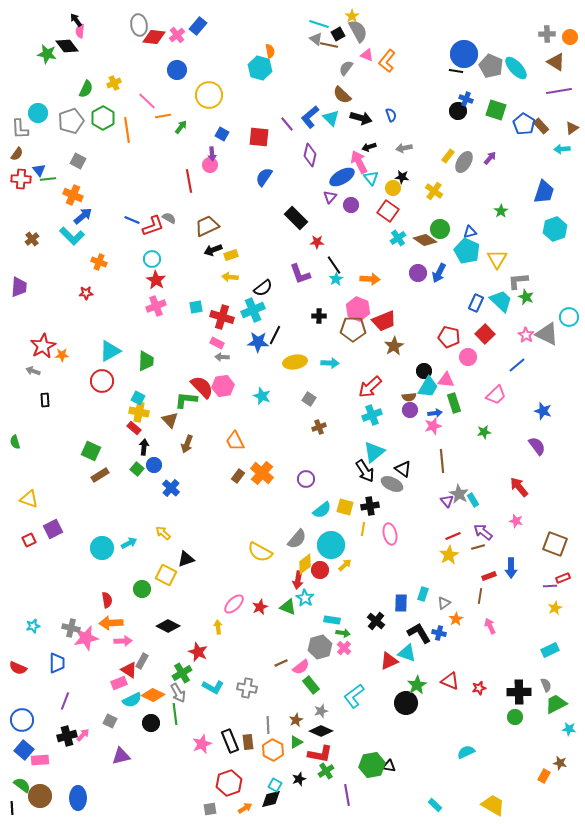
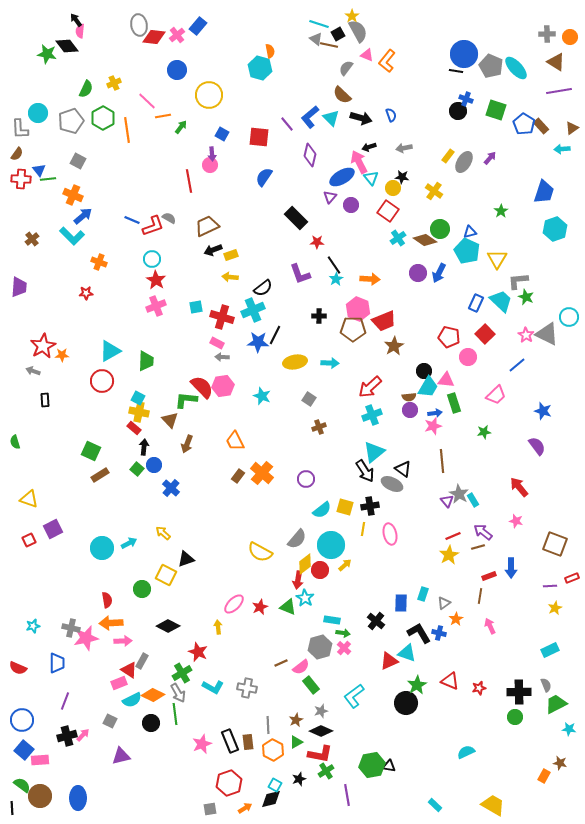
red rectangle at (563, 578): moved 9 px right
